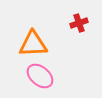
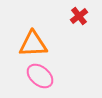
red cross: moved 7 px up; rotated 18 degrees counterclockwise
